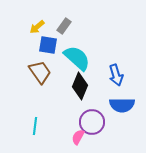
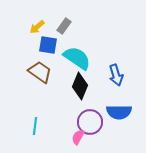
cyan semicircle: rotated 8 degrees counterclockwise
brown trapezoid: rotated 20 degrees counterclockwise
blue semicircle: moved 3 px left, 7 px down
purple circle: moved 2 px left
